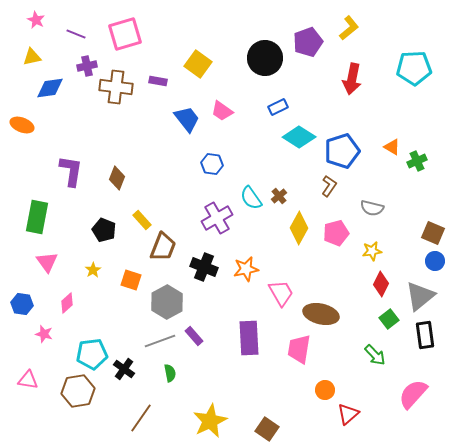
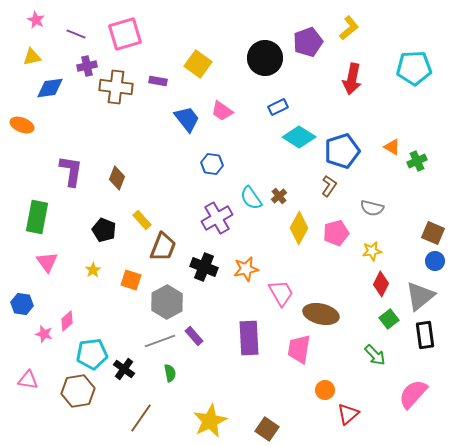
pink diamond at (67, 303): moved 18 px down
